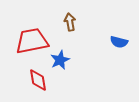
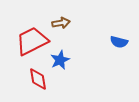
brown arrow: moved 9 px left, 1 px down; rotated 90 degrees clockwise
red trapezoid: rotated 16 degrees counterclockwise
red diamond: moved 1 px up
